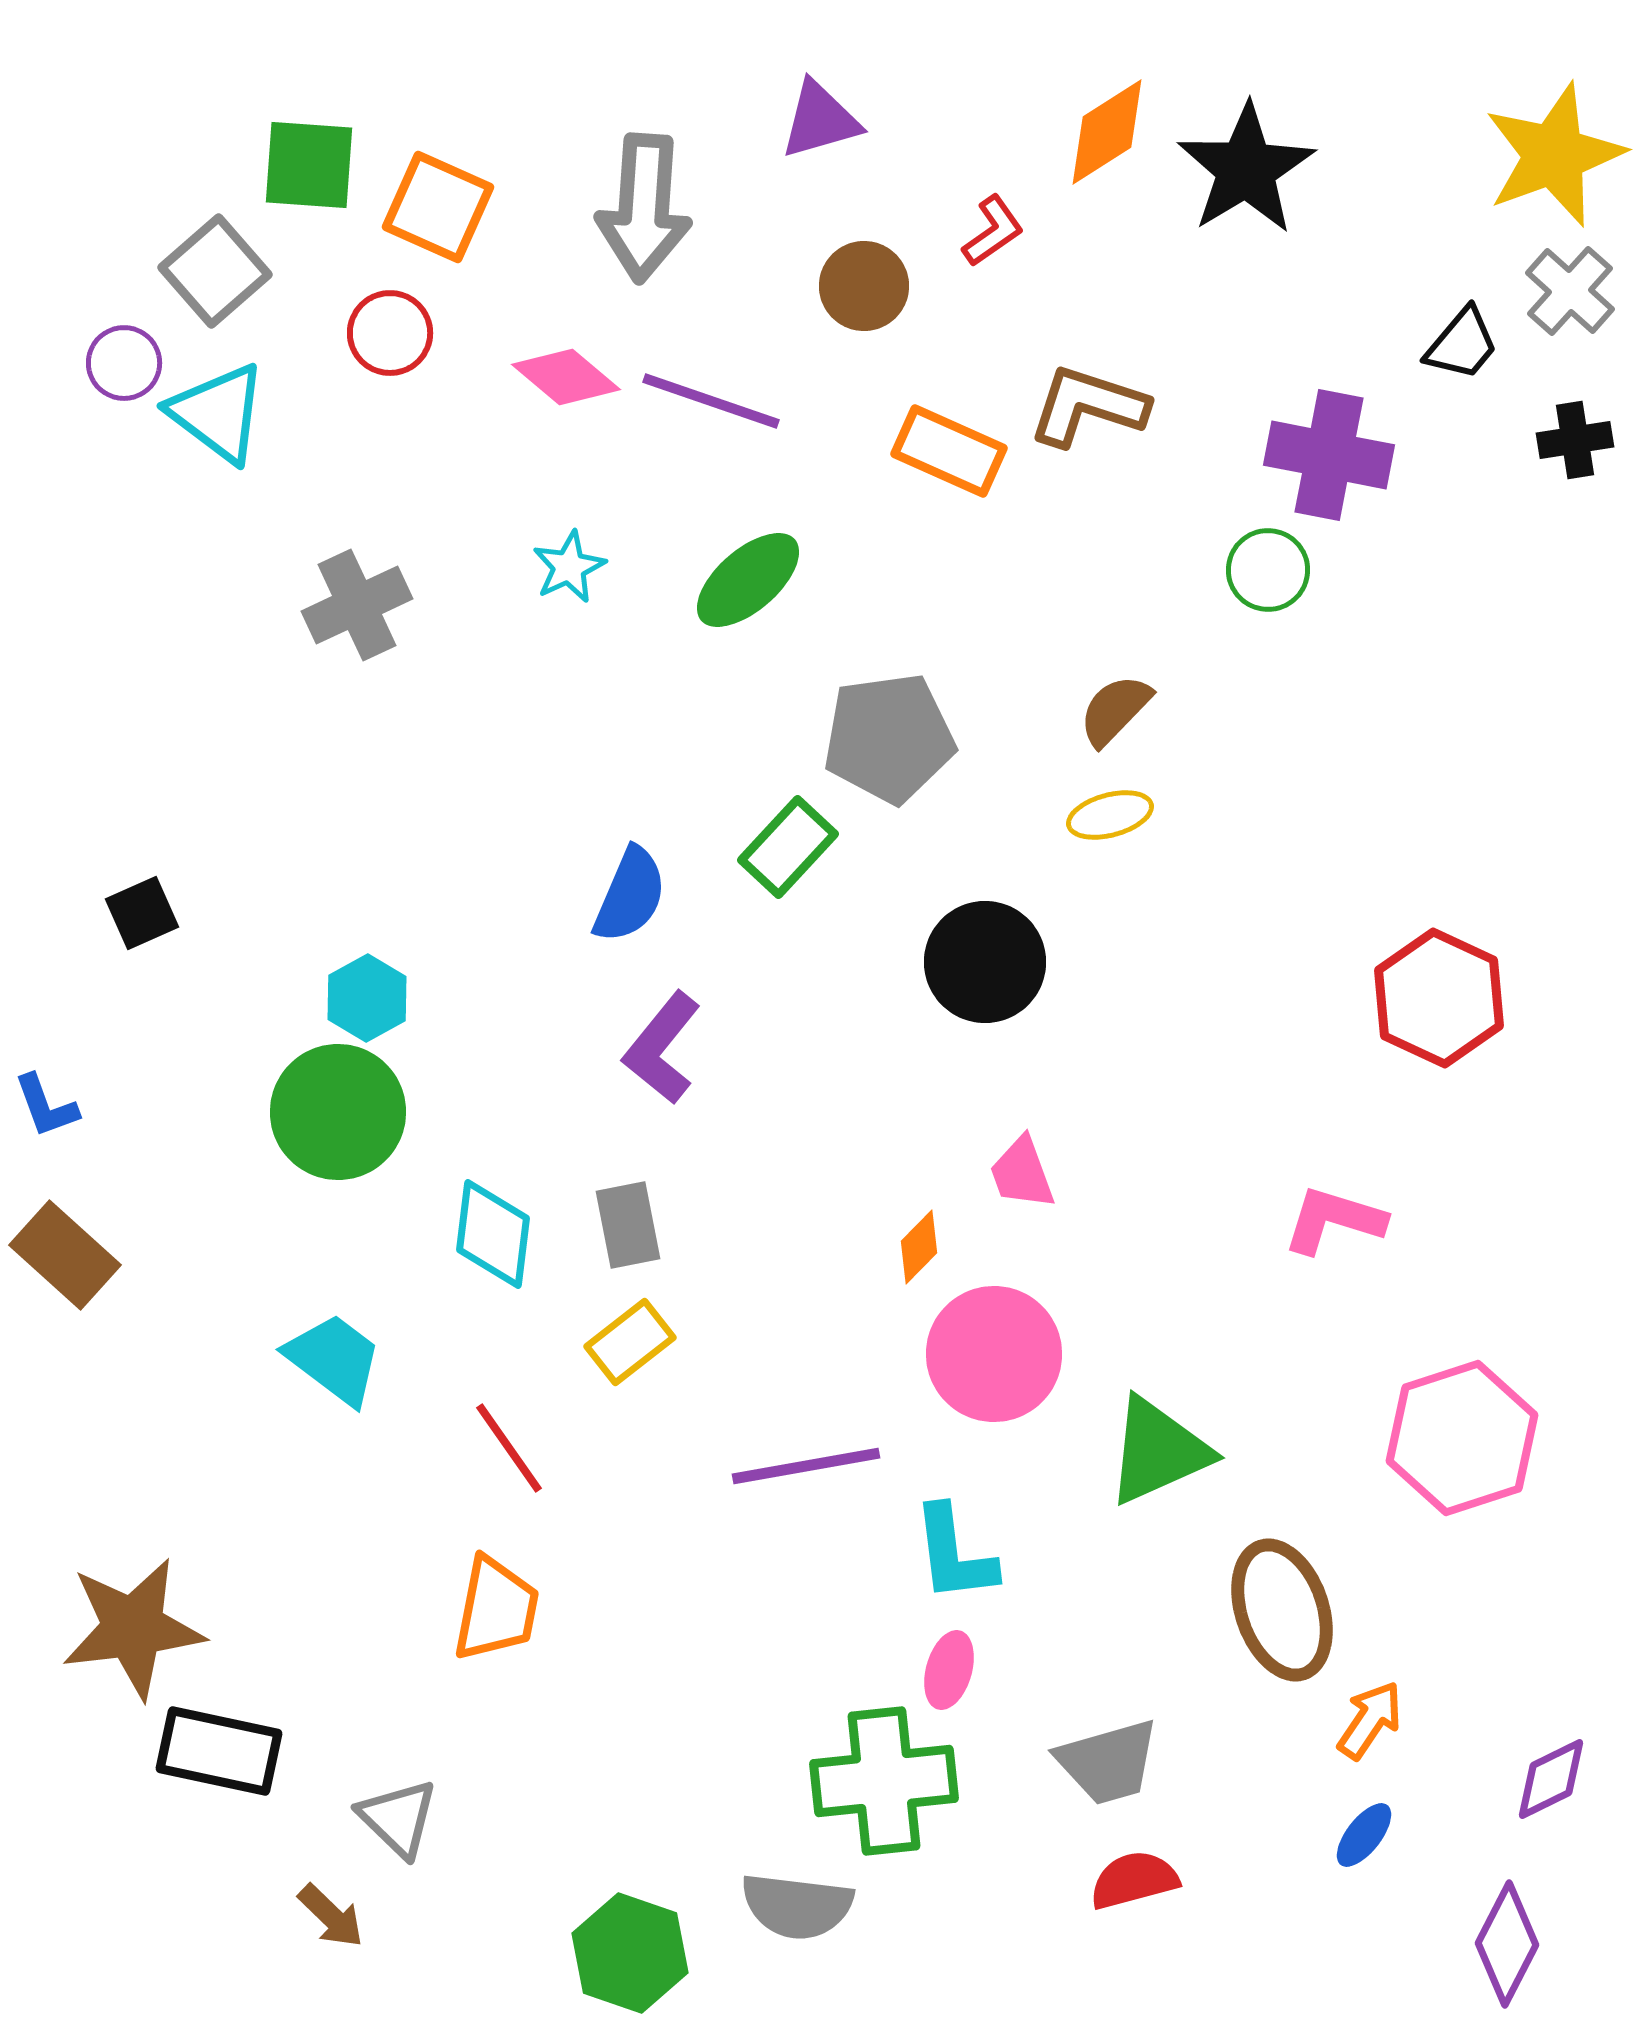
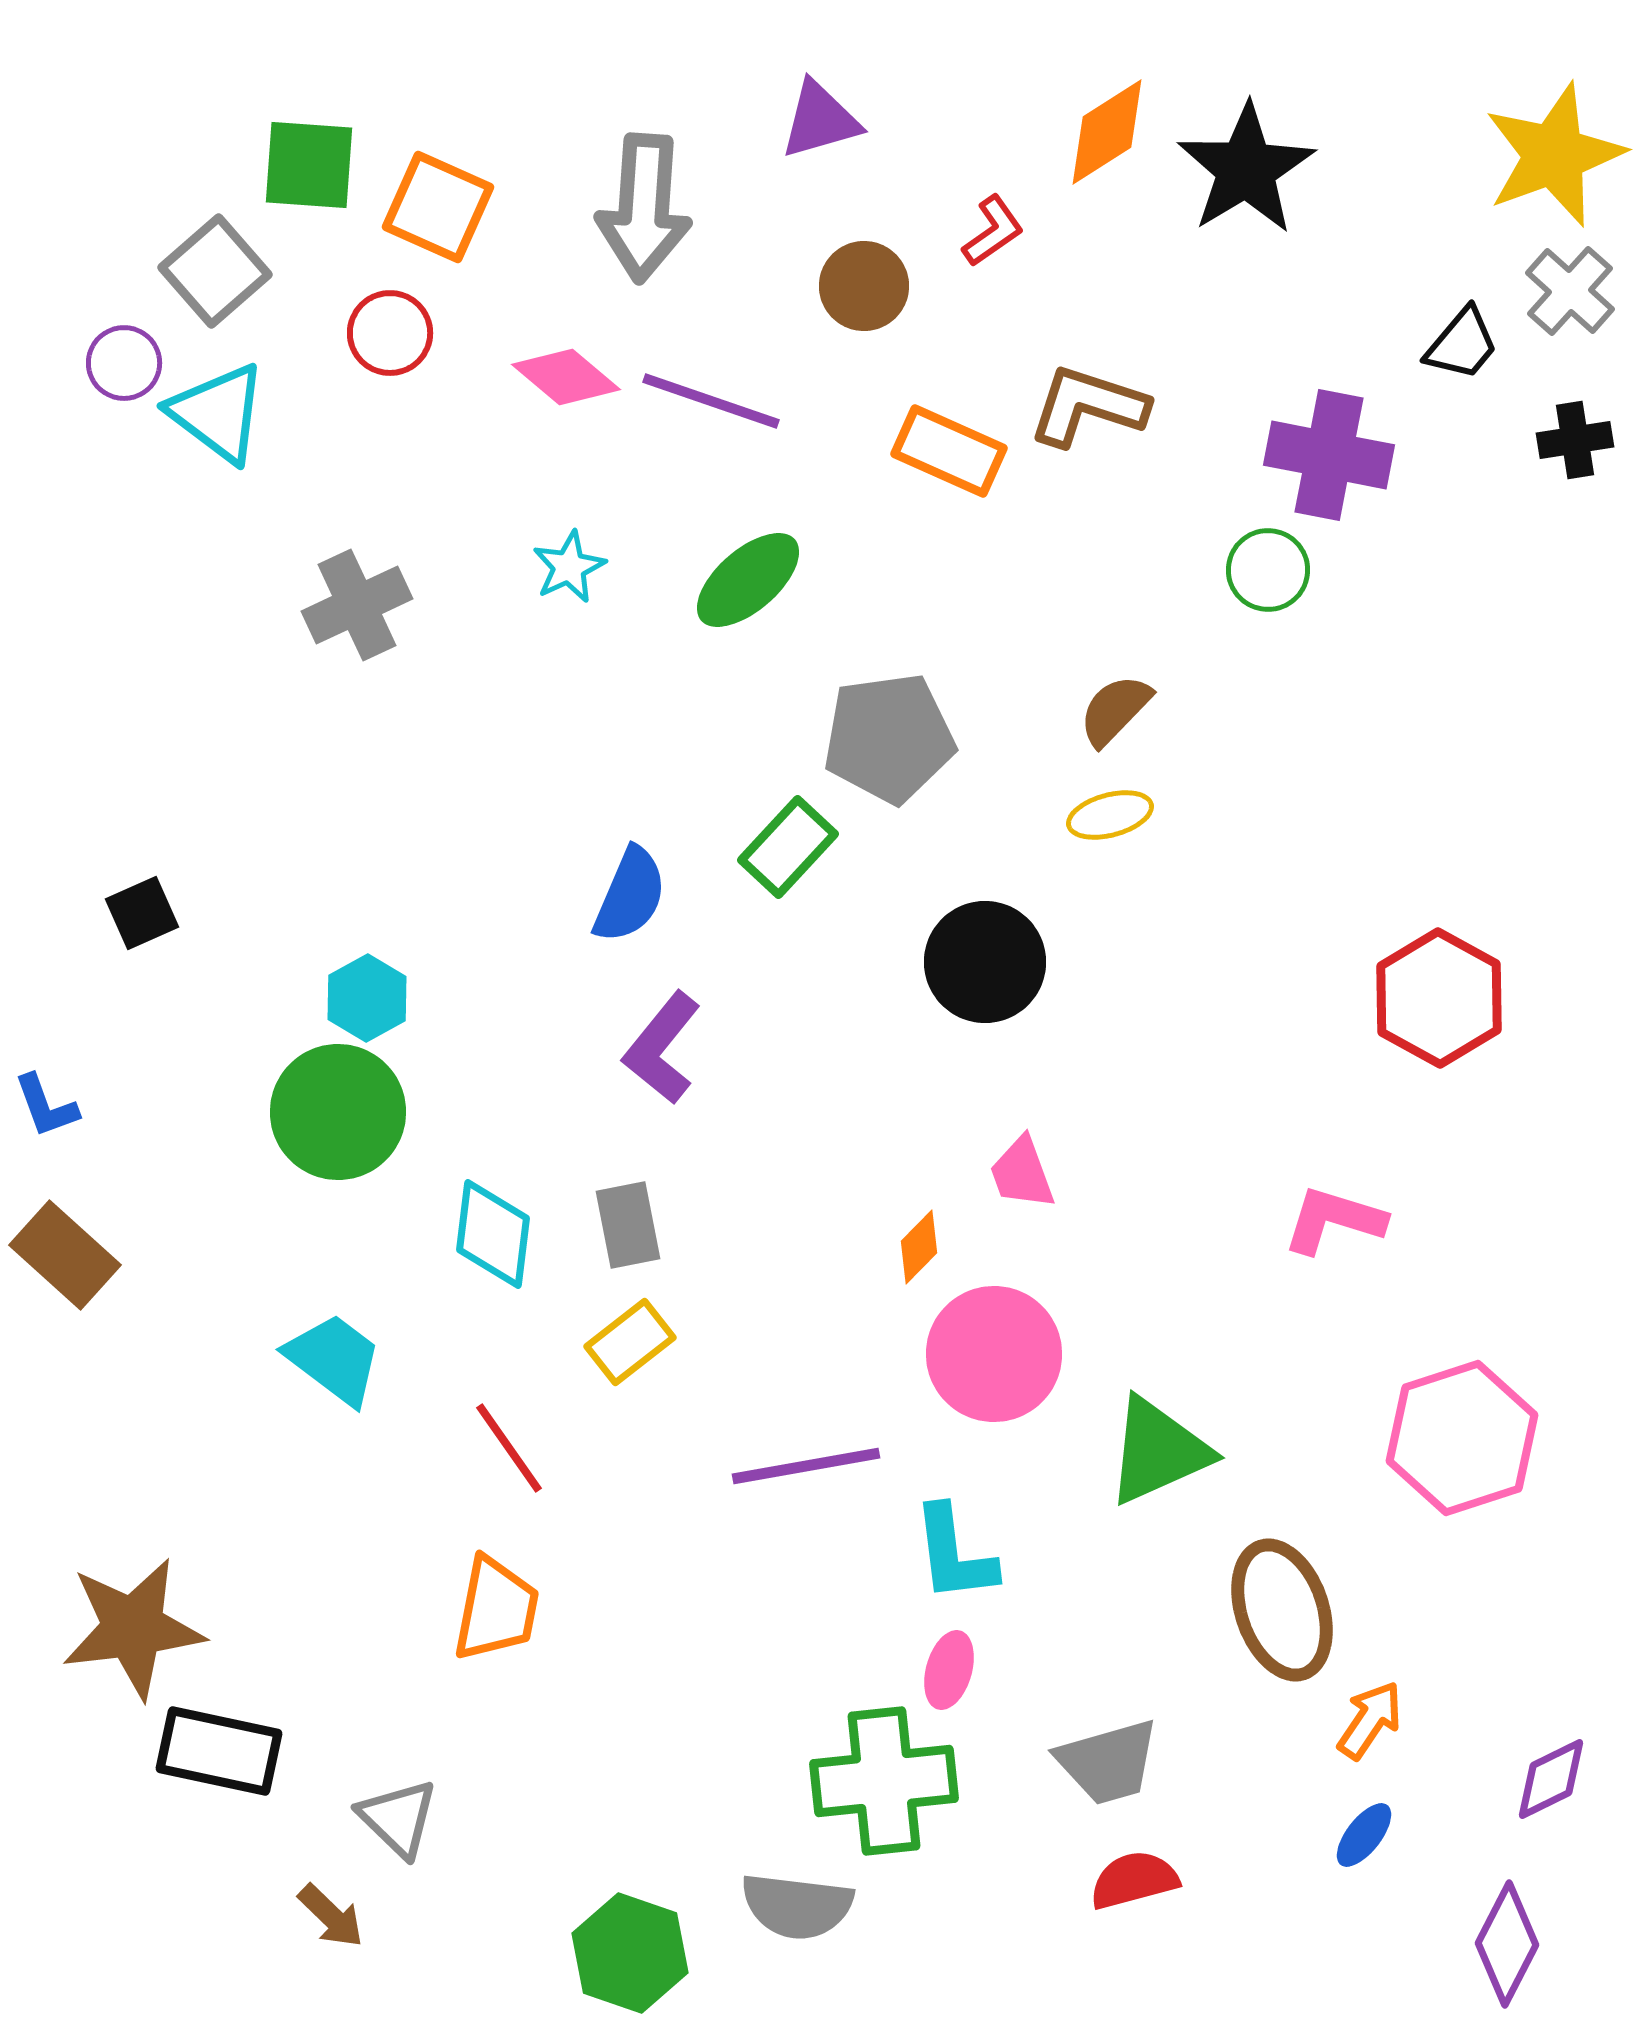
red hexagon at (1439, 998): rotated 4 degrees clockwise
